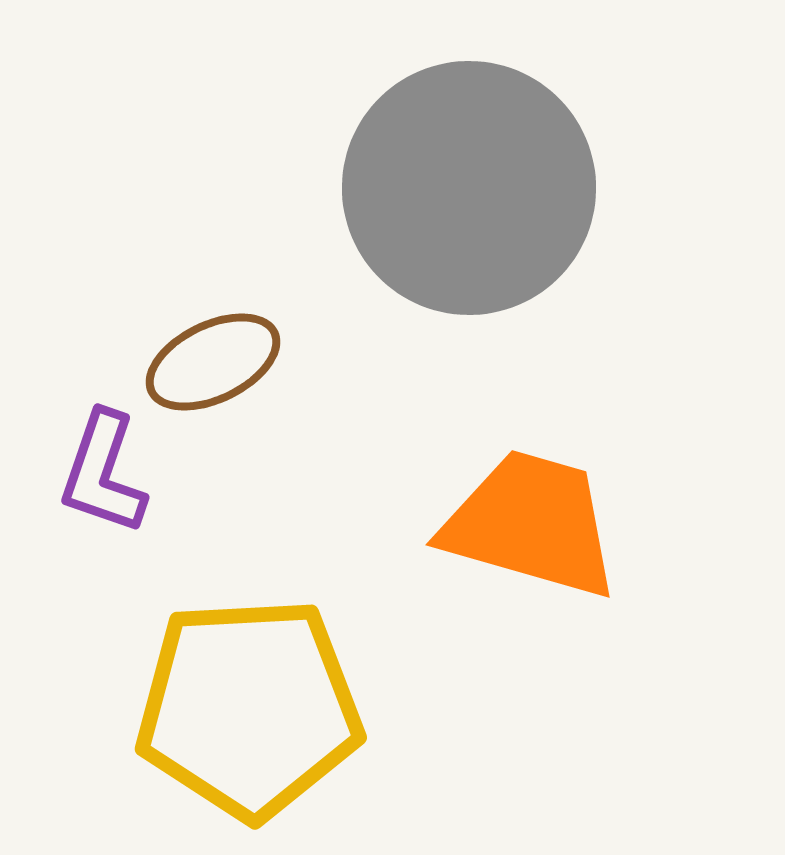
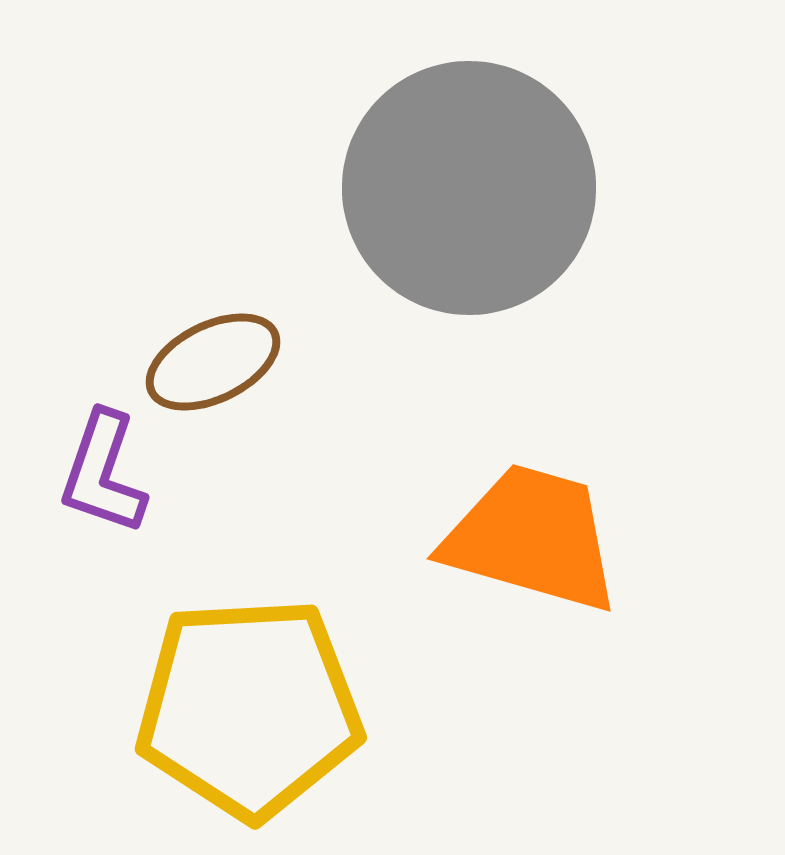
orange trapezoid: moved 1 px right, 14 px down
